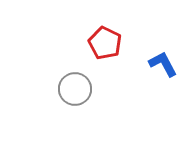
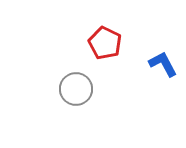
gray circle: moved 1 px right
